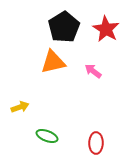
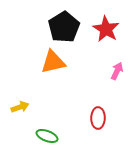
pink arrow: moved 24 px right; rotated 78 degrees clockwise
red ellipse: moved 2 px right, 25 px up
